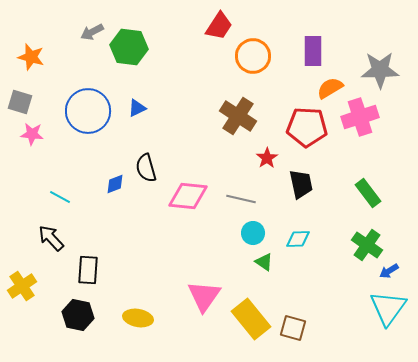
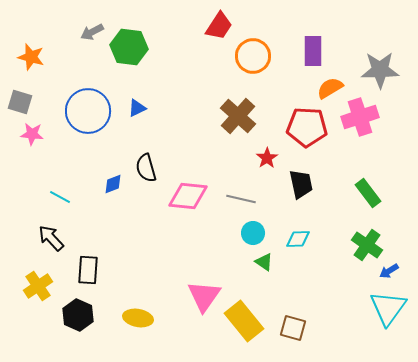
brown cross: rotated 9 degrees clockwise
blue diamond: moved 2 px left
yellow cross: moved 16 px right
black hexagon: rotated 12 degrees clockwise
yellow rectangle: moved 7 px left, 2 px down
